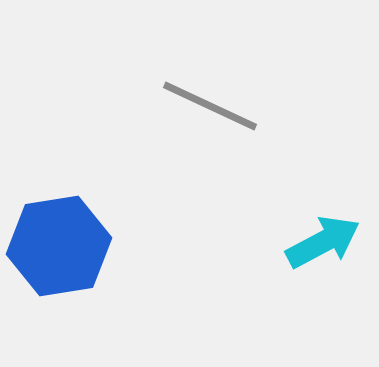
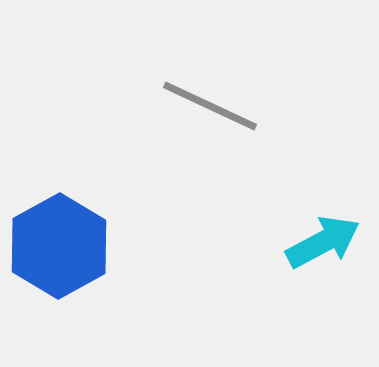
blue hexagon: rotated 20 degrees counterclockwise
